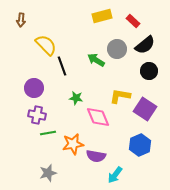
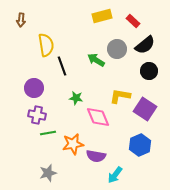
yellow semicircle: rotated 35 degrees clockwise
